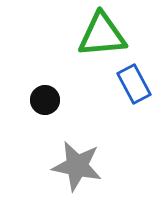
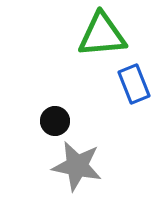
blue rectangle: rotated 6 degrees clockwise
black circle: moved 10 px right, 21 px down
